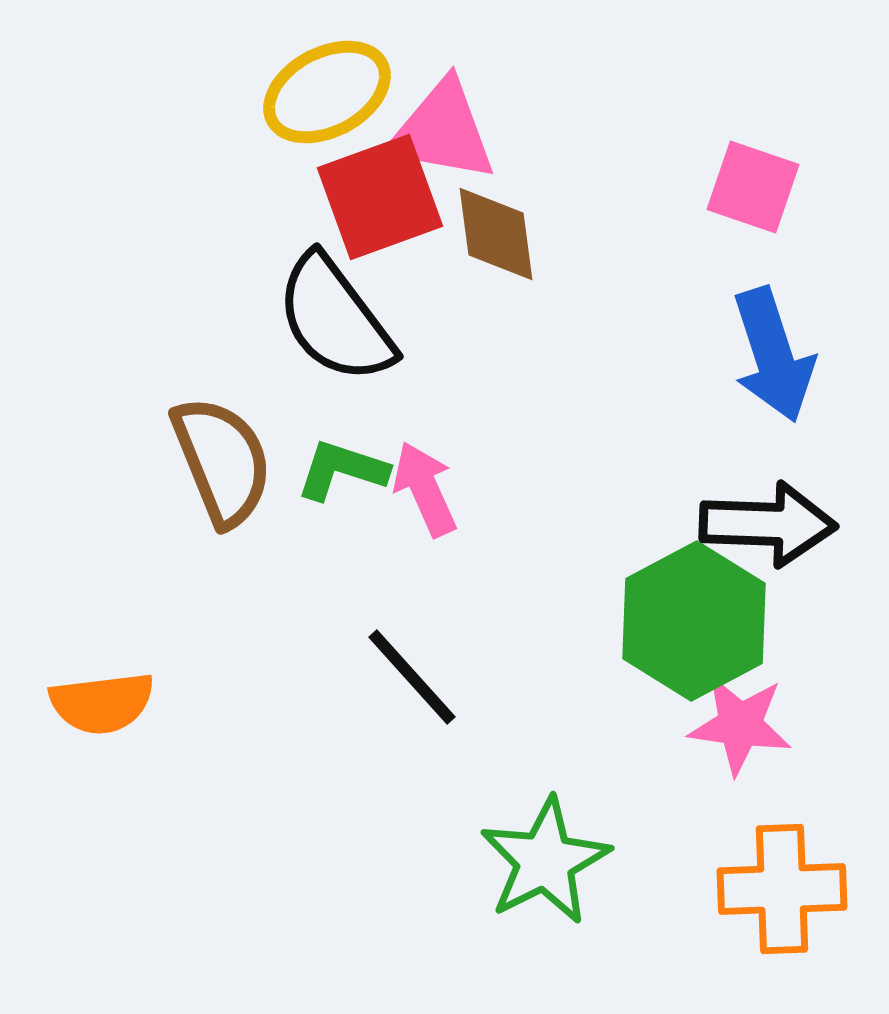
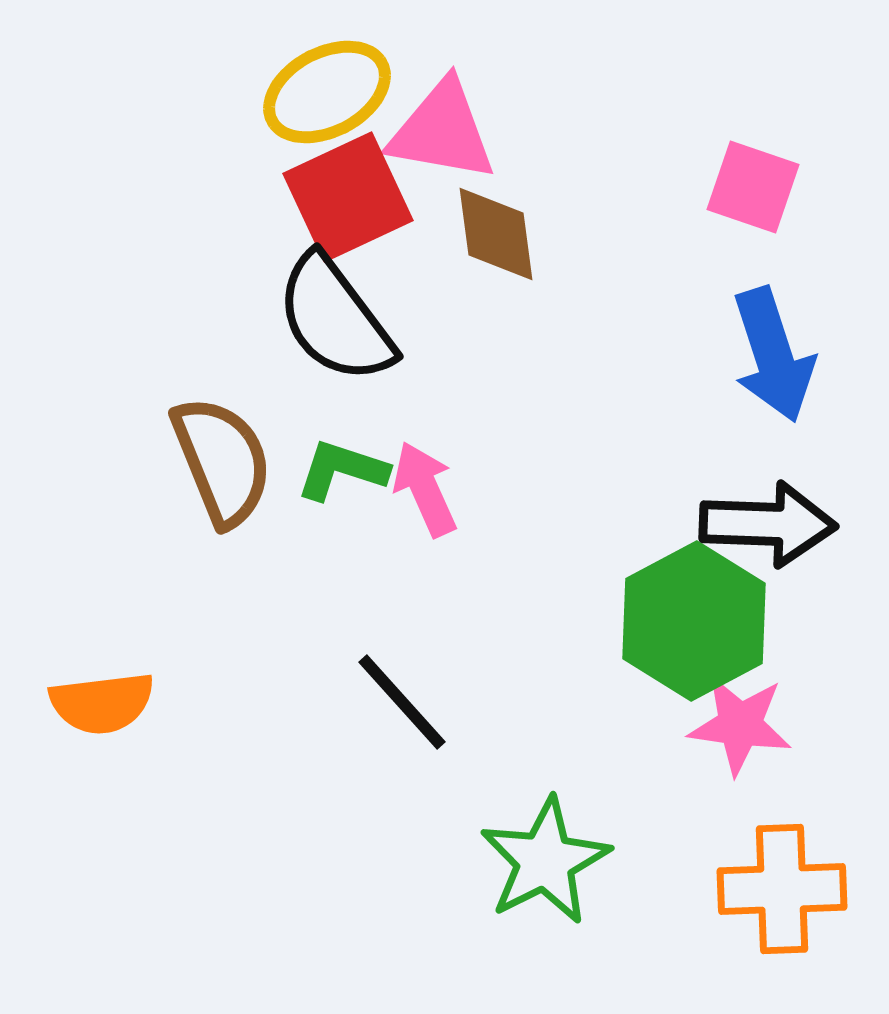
red square: moved 32 px left; rotated 5 degrees counterclockwise
black line: moved 10 px left, 25 px down
